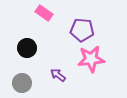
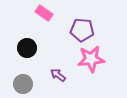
gray circle: moved 1 px right, 1 px down
